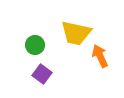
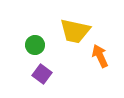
yellow trapezoid: moved 1 px left, 2 px up
